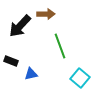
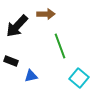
black arrow: moved 3 px left
blue triangle: moved 2 px down
cyan square: moved 1 px left
